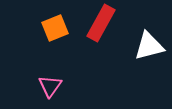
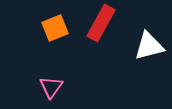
pink triangle: moved 1 px right, 1 px down
